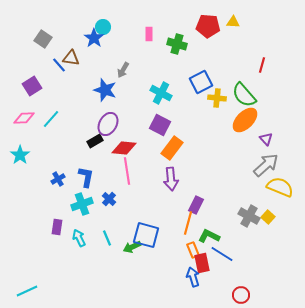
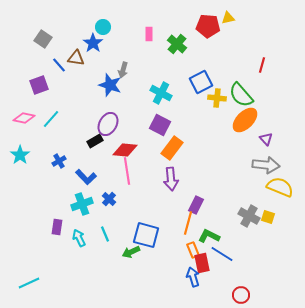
yellow triangle at (233, 22): moved 5 px left, 4 px up; rotated 16 degrees counterclockwise
blue star at (94, 38): moved 1 px left, 5 px down
green cross at (177, 44): rotated 24 degrees clockwise
brown triangle at (71, 58): moved 5 px right
gray arrow at (123, 70): rotated 14 degrees counterclockwise
purple square at (32, 86): moved 7 px right, 1 px up; rotated 12 degrees clockwise
blue star at (105, 90): moved 5 px right, 5 px up
green semicircle at (244, 95): moved 3 px left
pink diamond at (24, 118): rotated 15 degrees clockwise
red diamond at (124, 148): moved 1 px right, 2 px down
gray arrow at (266, 165): rotated 48 degrees clockwise
blue L-shape at (86, 177): rotated 125 degrees clockwise
blue cross at (58, 179): moved 1 px right, 18 px up
yellow square at (268, 217): rotated 24 degrees counterclockwise
cyan line at (107, 238): moved 2 px left, 4 px up
green arrow at (132, 247): moved 1 px left, 5 px down
cyan line at (27, 291): moved 2 px right, 8 px up
